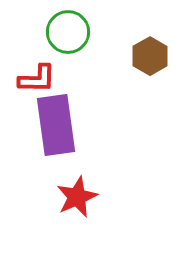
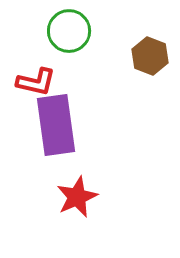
green circle: moved 1 px right, 1 px up
brown hexagon: rotated 9 degrees counterclockwise
red L-shape: moved 1 px left, 3 px down; rotated 12 degrees clockwise
